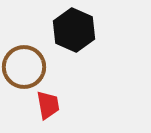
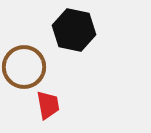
black hexagon: rotated 12 degrees counterclockwise
